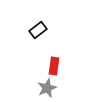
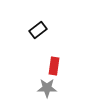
gray star: rotated 24 degrees clockwise
